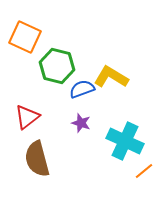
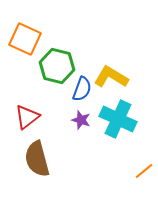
orange square: moved 2 px down
blue semicircle: rotated 130 degrees clockwise
purple star: moved 3 px up
cyan cross: moved 7 px left, 22 px up
